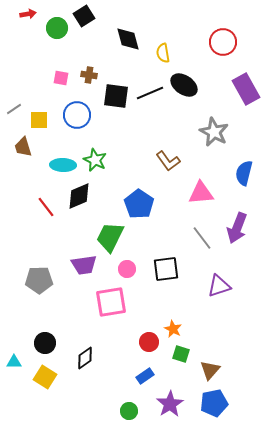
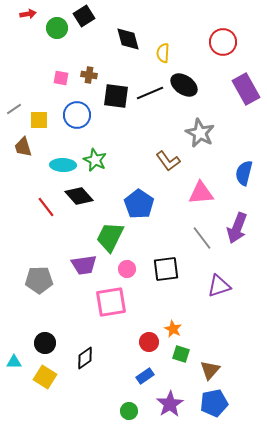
yellow semicircle at (163, 53): rotated 12 degrees clockwise
gray star at (214, 132): moved 14 px left, 1 px down
black diamond at (79, 196): rotated 72 degrees clockwise
